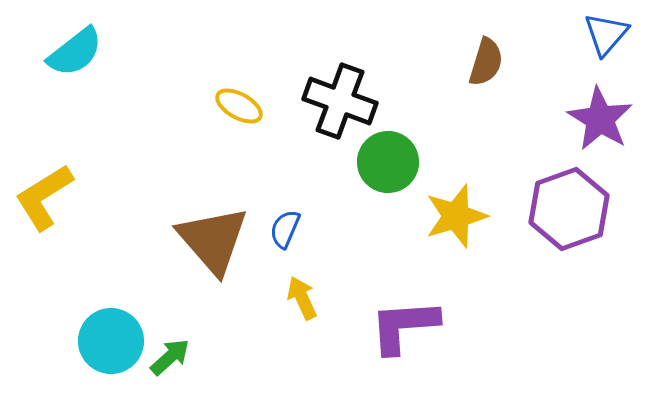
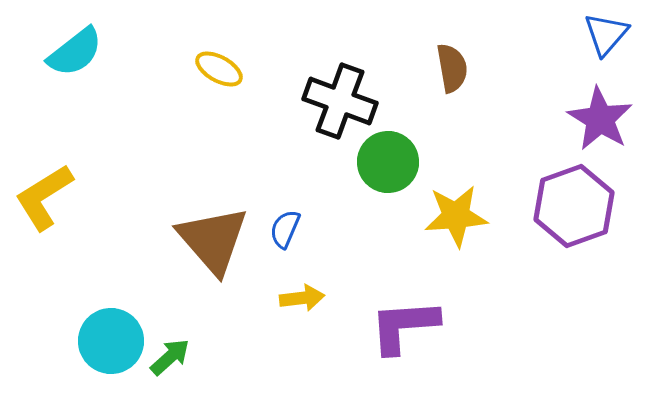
brown semicircle: moved 34 px left, 6 px down; rotated 27 degrees counterclockwise
yellow ellipse: moved 20 px left, 37 px up
purple hexagon: moved 5 px right, 3 px up
yellow star: rotated 12 degrees clockwise
yellow arrow: rotated 108 degrees clockwise
